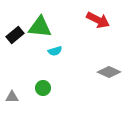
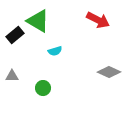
green triangle: moved 2 px left, 6 px up; rotated 25 degrees clockwise
gray triangle: moved 21 px up
